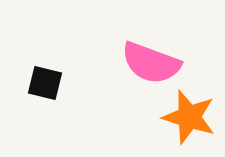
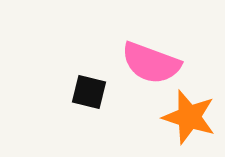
black square: moved 44 px right, 9 px down
